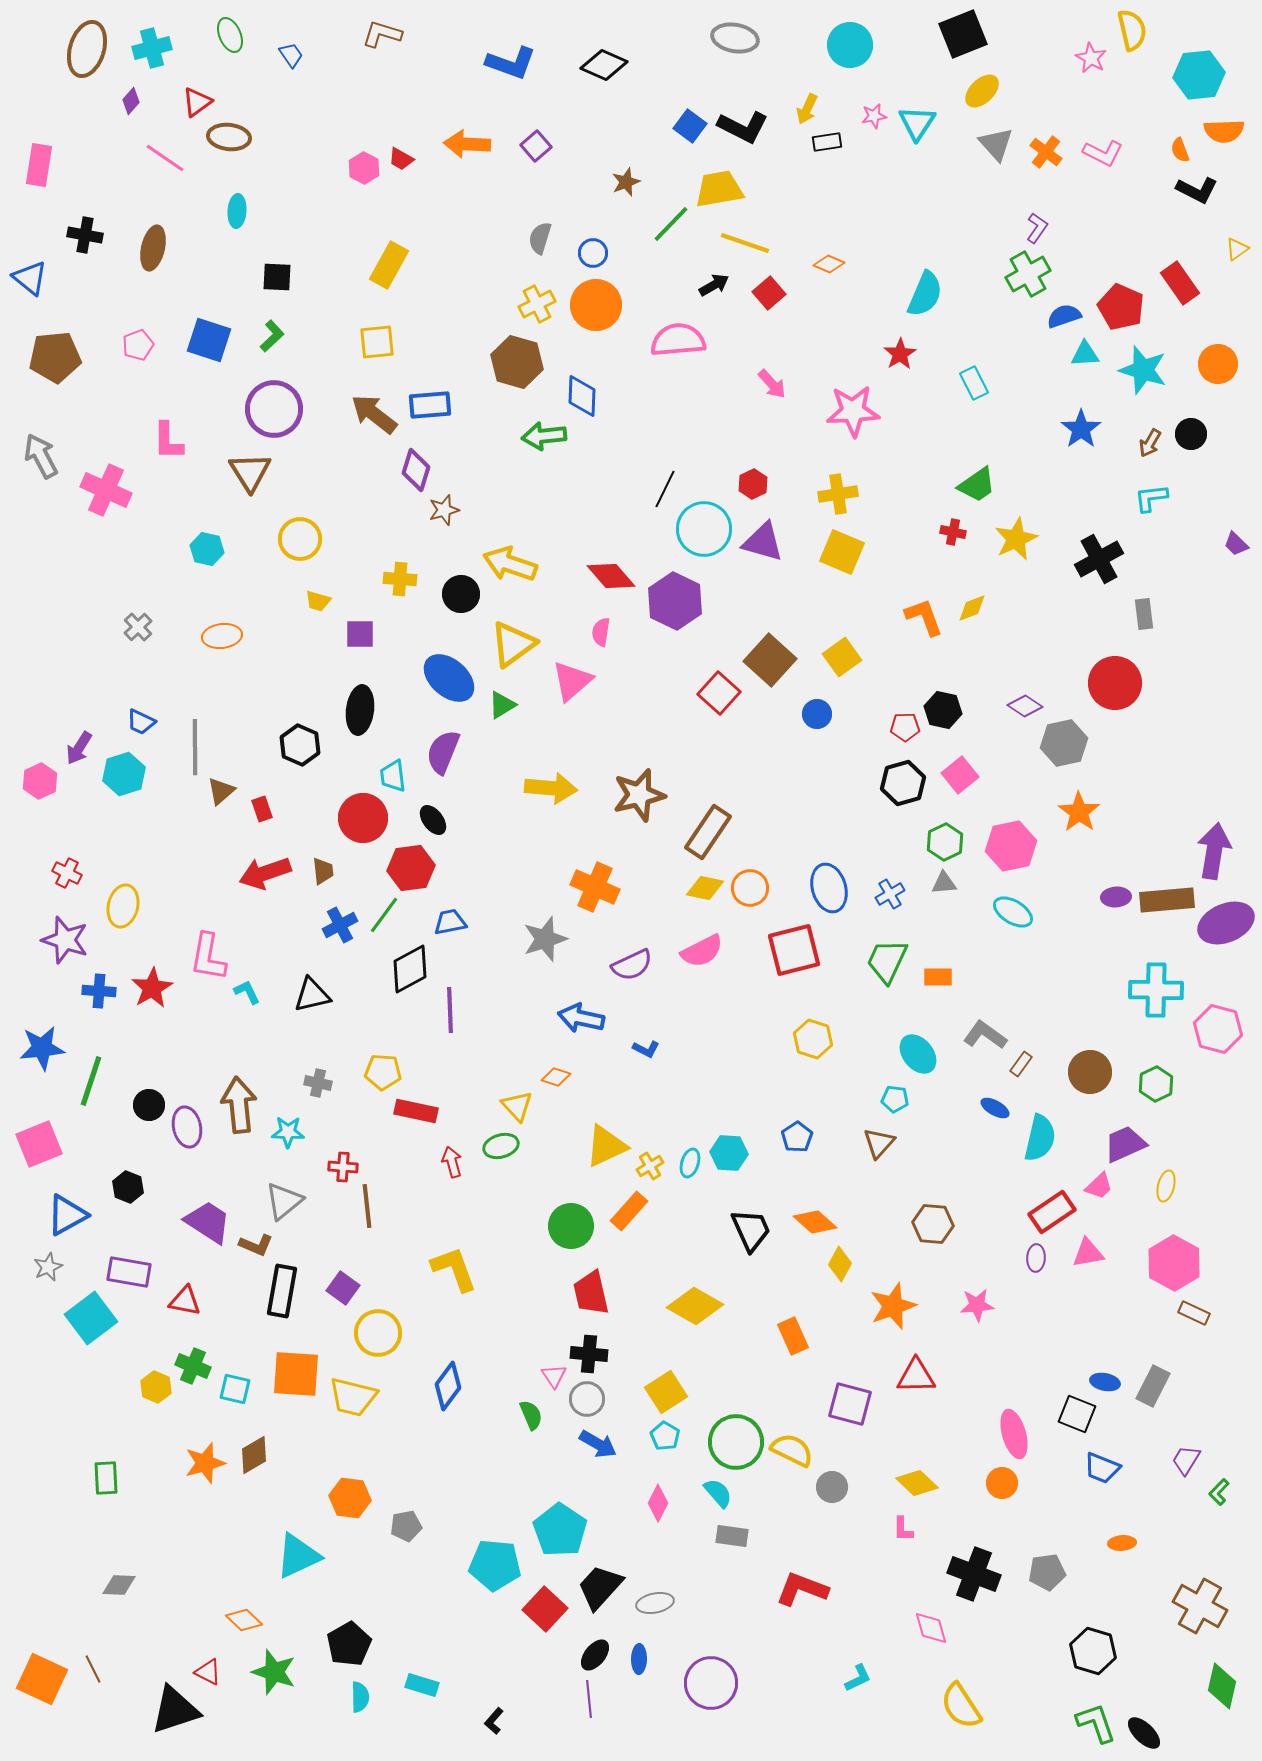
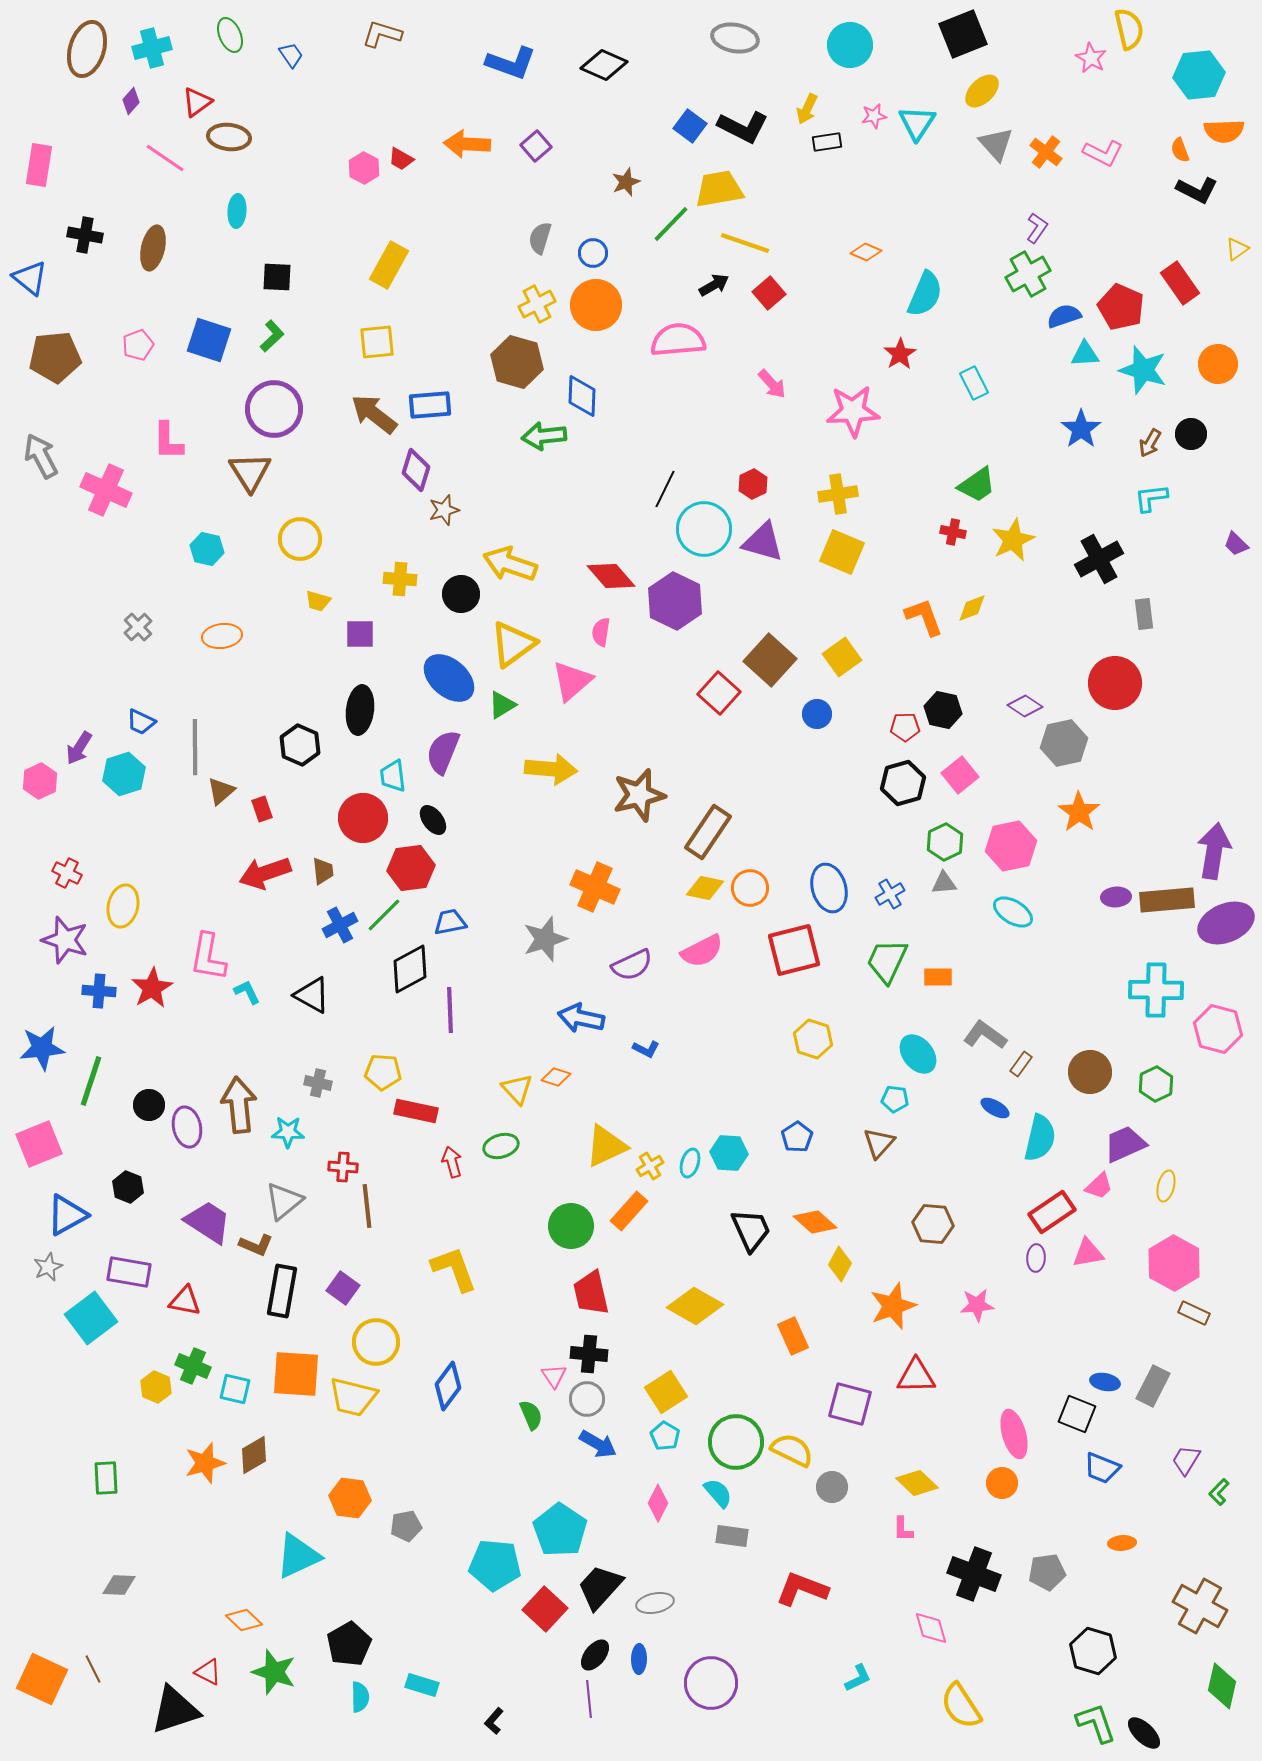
yellow semicircle at (1132, 30): moved 3 px left, 1 px up
orange diamond at (829, 264): moved 37 px right, 12 px up
yellow star at (1016, 539): moved 3 px left, 1 px down
yellow arrow at (551, 788): moved 19 px up
green line at (384, 915): rotated 9 degrees clockwise
black triangle at (312, 995): rotated 42 degrees clockwise
yellow triangle at (517, 1106): moved 17 px up
yellow circle at (378, 1333): moved 2 px left, 9 px down
